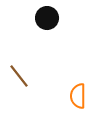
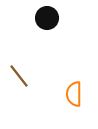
orange semicircle: moved 4 px left, 2 px up
